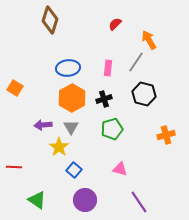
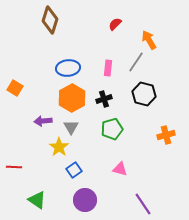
purple arrow: moved 4 px up
blue square: rotated 14 degrees clockwise
purple line: moved 4 px right, 2 px down
